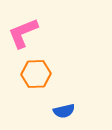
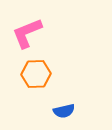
pink L-shape: moved 4 px right
